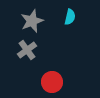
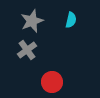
cyan semicircle: moved 1 px right, 3 px down
